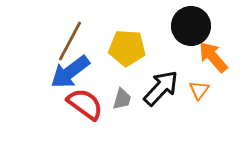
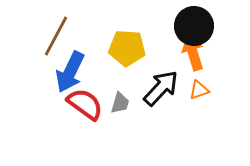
black circle: moved 3 px right
brown line: moved 14 px left, 5 px up
orange arrow: moved 20 px left, 4 px up; rotated 24 degrees clockwise
blue arrow: rotated 27 degrees counterclockwise
orange triangle: rotated 35 degrees clockwise
gray trapezoid: moved 2 px left, 4 px down
